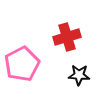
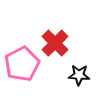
red cross: moved 12 px left, 6 px down; rotated 28 degrees counterclockwise
